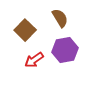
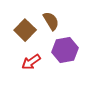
brown semicircle: moved 9 px left, 3 px down
red arrow: moved 3 px left, 2 px down
